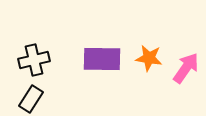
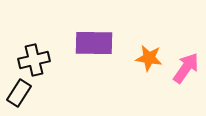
purple rectangle: moved 8 px left, 16 px up
black rectangle: moved 12 px left, 6 px up
